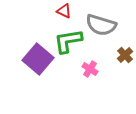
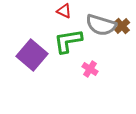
brown cross: moved 3 px left, 29 px up
purple square: moved 6 px left, 4 px up
